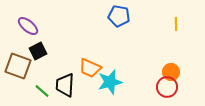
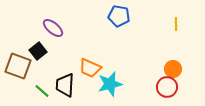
purple ellipse: moved 25 px right, 2 px down
black square: rotated 12 degrees counterclockwise
orange circle: moved 2 px right, 3 px up
cyan star: moved 2 px down
